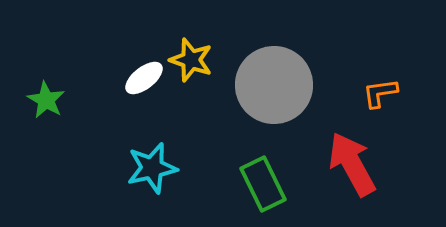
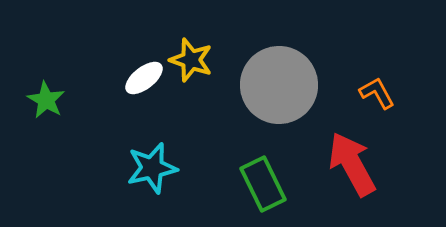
gray circle: moved 5 px right
orange L-shape: moved 3 px left; rotated 69 degrees clockwise
